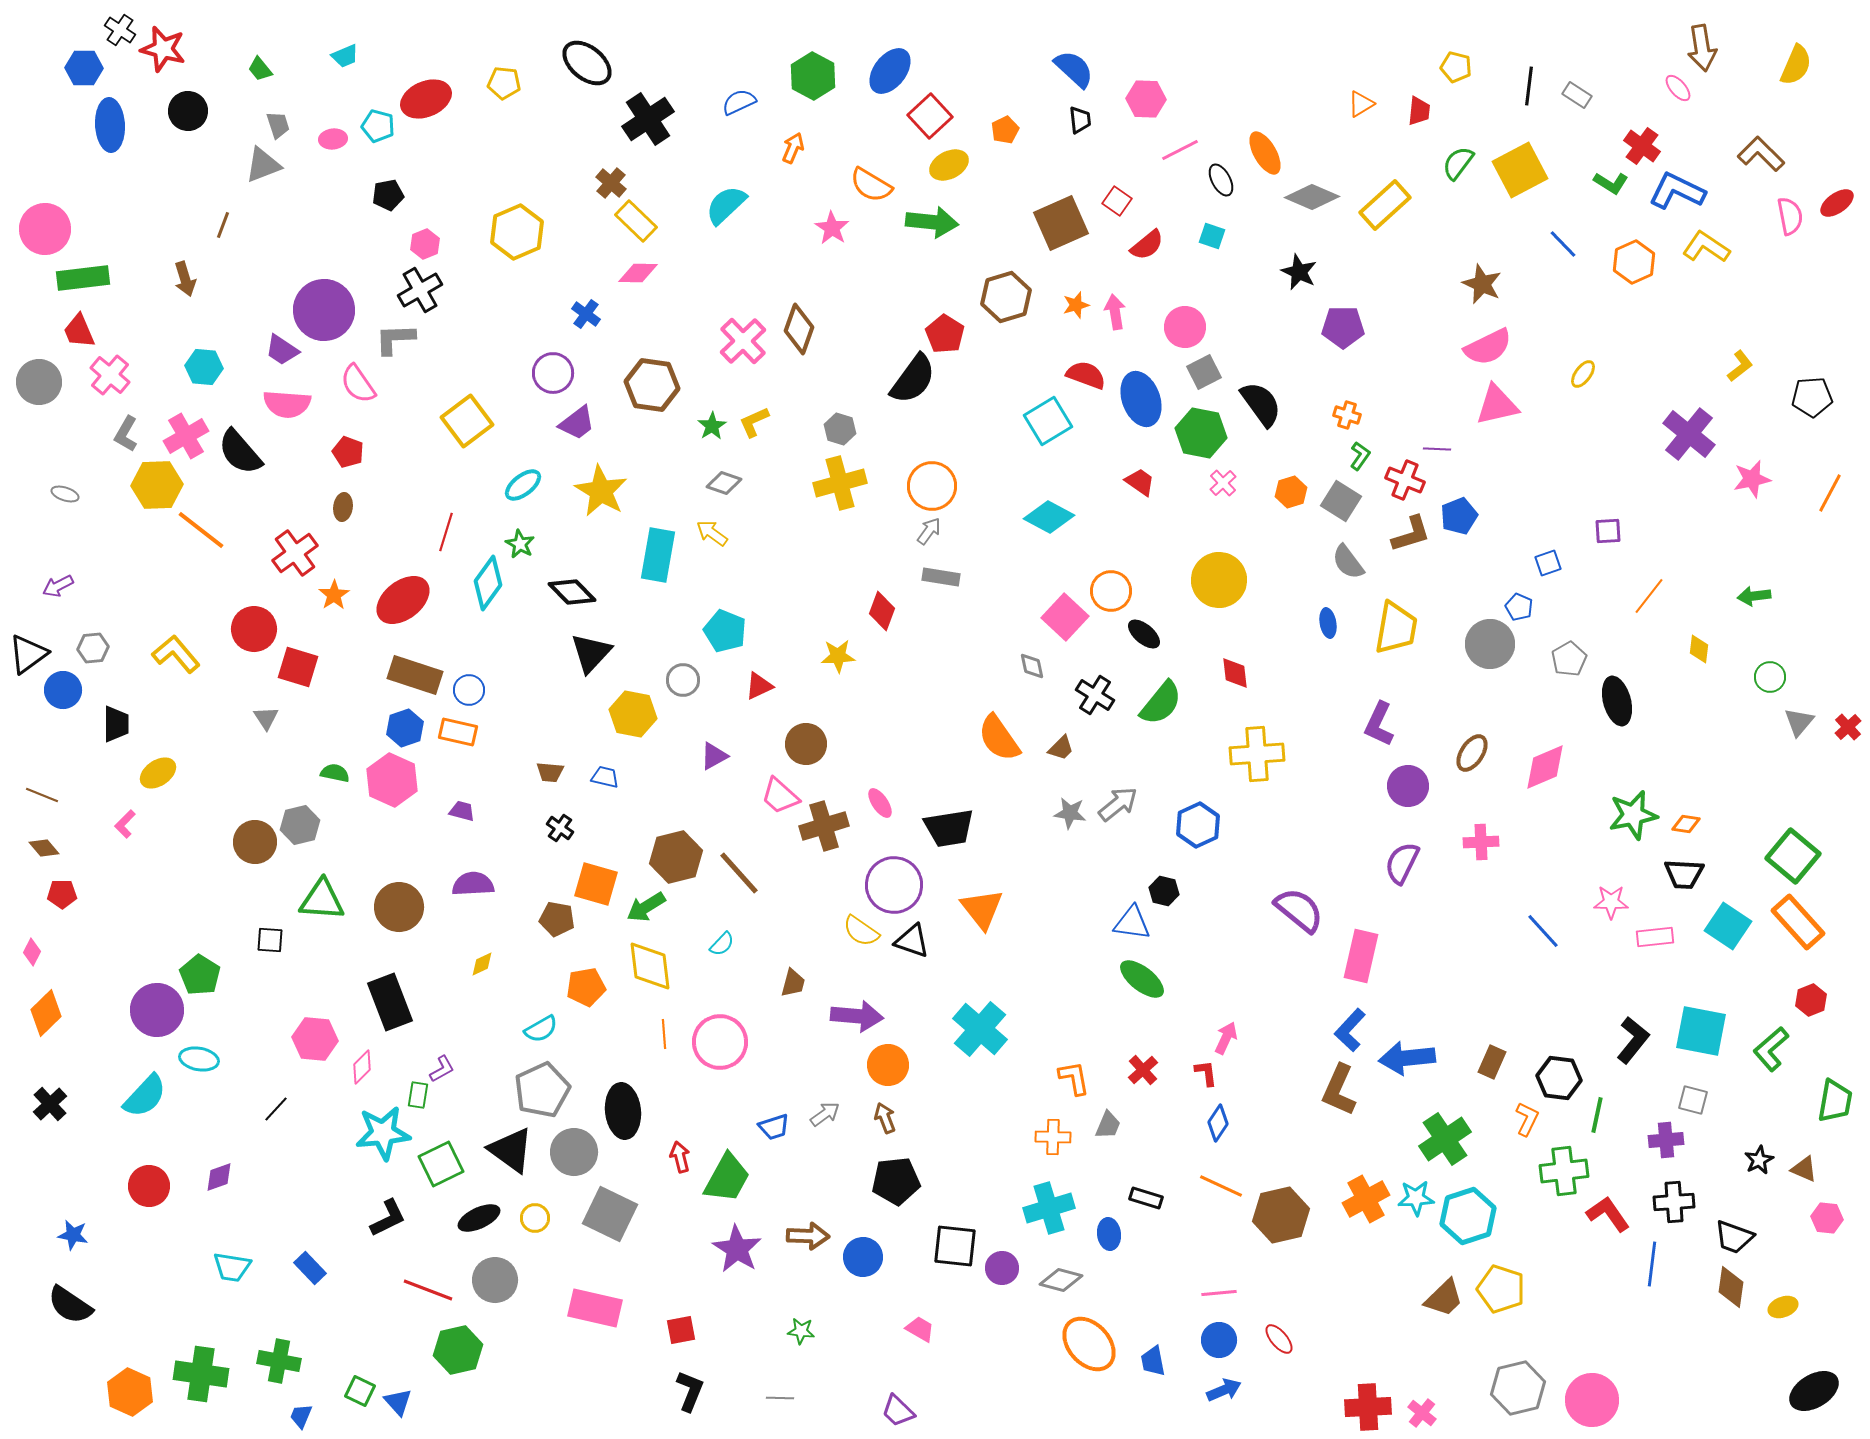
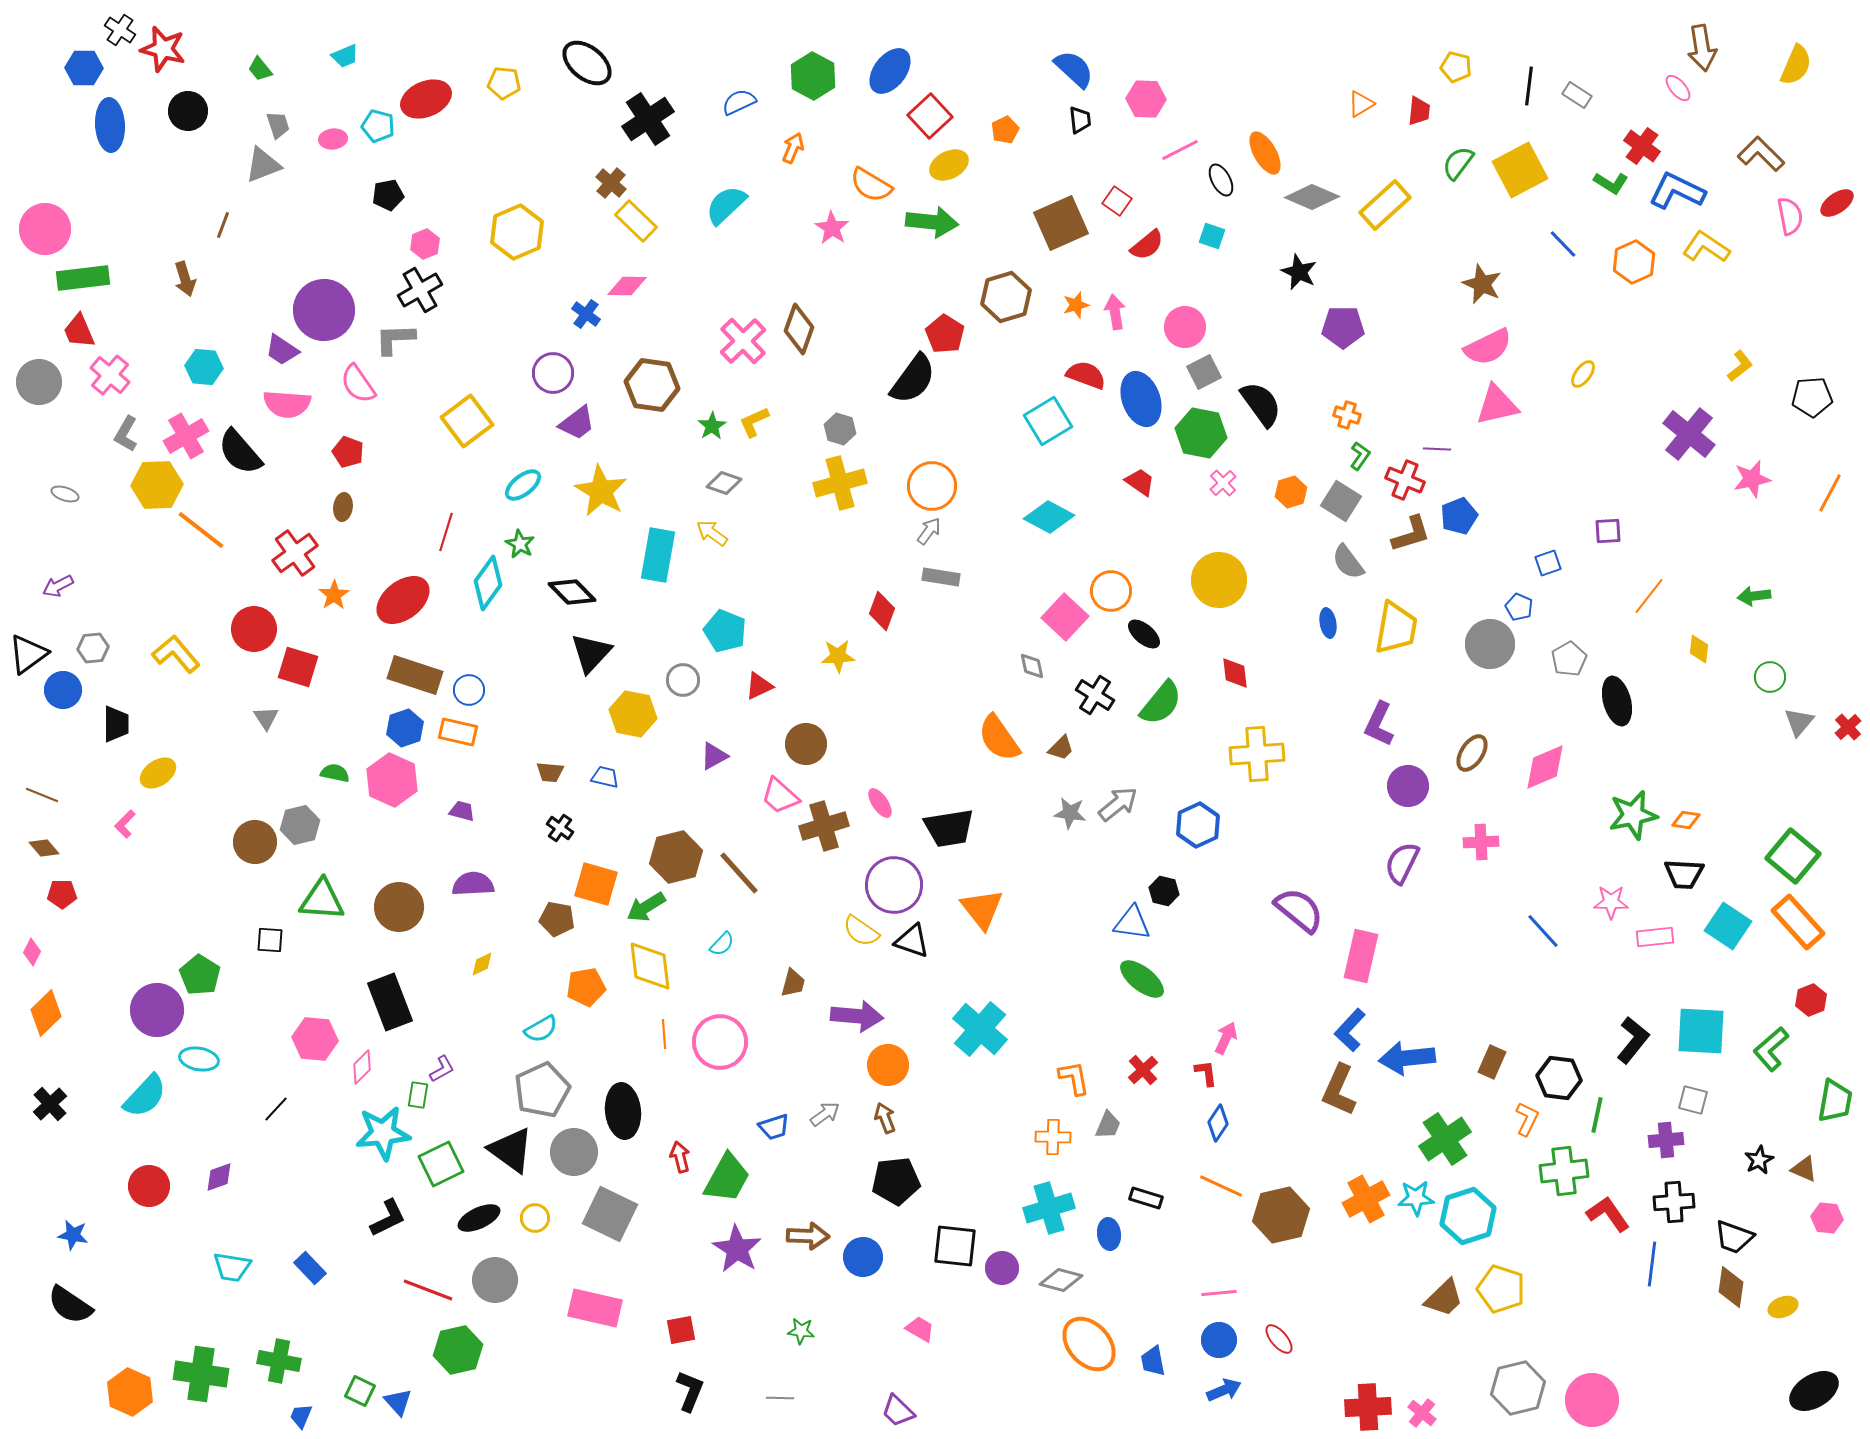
pink diamond at (638, 273): moved 11 px left, 13 px down
orange diamond at (1686, 824): moved 4 px up
cyan square at (1701, 1031): rotated 8 degrees counterclockwise
